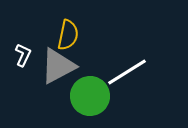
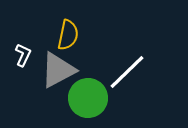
gray triangle: moved 4 px down
white line: rotated 12 degrees counterclockwise
green circle: moved 2 px left, 2 px down
